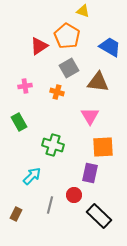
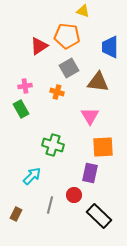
orange pentagon: rotated 25 degrees counterclockwise
blue trapezoid: rotated 120 degrees counterclockwise
green rectangle: moved 2 px right, 13 px up
